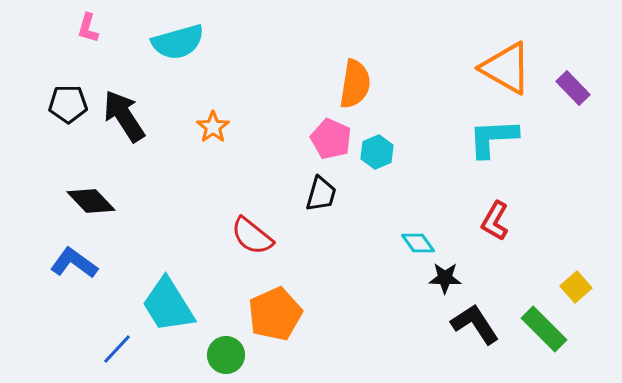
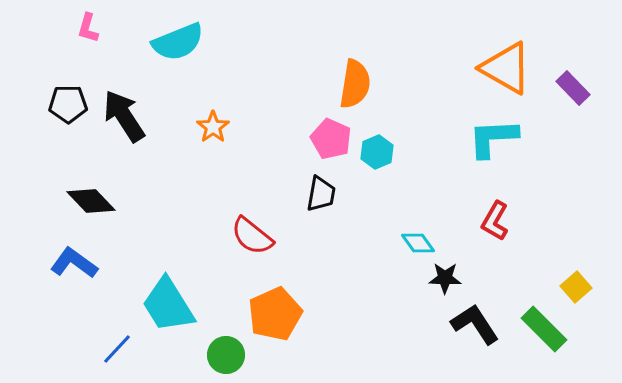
cyan semicircle: rotated 6 degrees counterclockwise
black trapezoid: rotated 6 degrees counterclockwise
